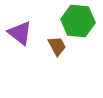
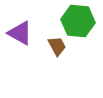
purple triangle: rotated 8 degrees counterclockwise
